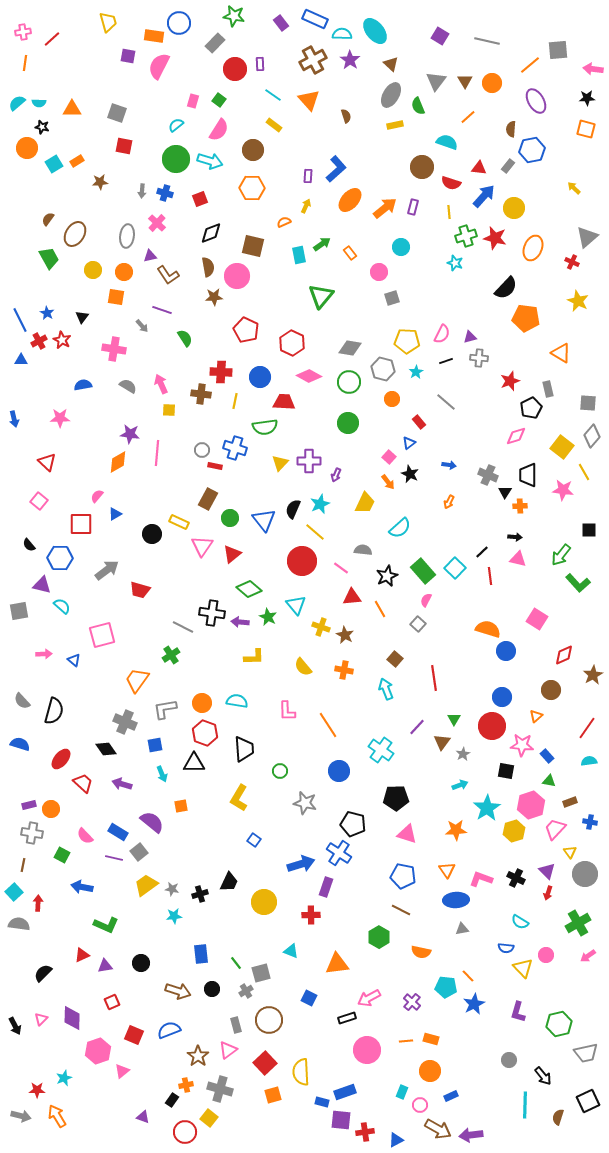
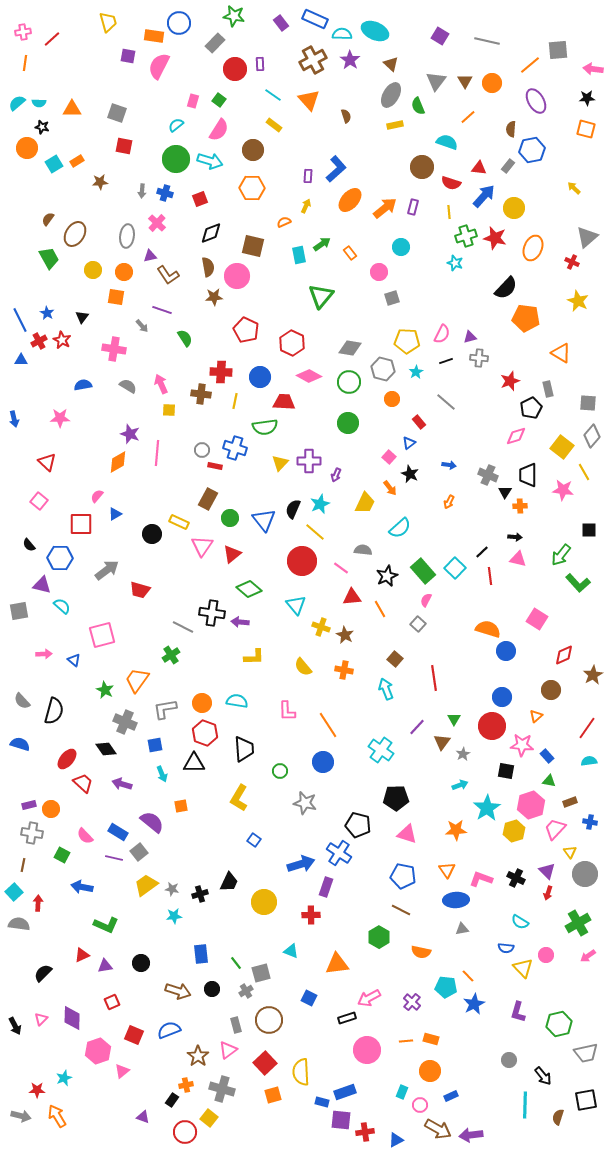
cyan ellipse at (375, 31): rotated 28 degrees counterclockwise
purple star at (130, 434): rotated 12 degrees clockwise
orange arrow at (388, 482): moved 2 px right, 6 px down
green star at (268, 617): moved 163 px left, 73 px down
red ellipse at (61, 759): moved 6 px right
blue circle at (339, 771): moved 16 px left, 9 px up
black pentagon at (353, 824): moved 5 px right, 1 px down
gray cross at (220, 1089): moved 2 px right
black square at (588, 1101): moved 2 px left, 1 px up; rotated 15 degrees clockwise
